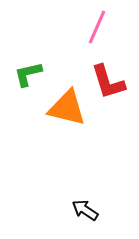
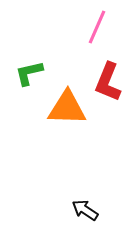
green L-shape: moved 1 px right, 1 px up
red L-shape: rotated 39 degrees clockwise
orange triangle: rotated 12 degrees counterclockwise
